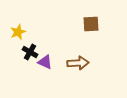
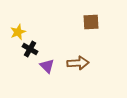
brown square: moved 2 px up
black cross: moved 3 px up
purple triangle: moved 2 px right, 4 px down; rotated 21 degrees clockwise
